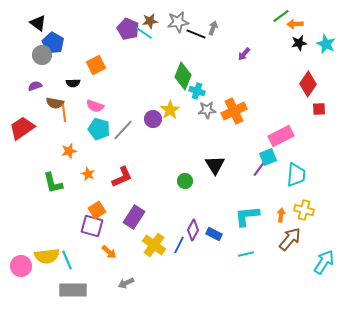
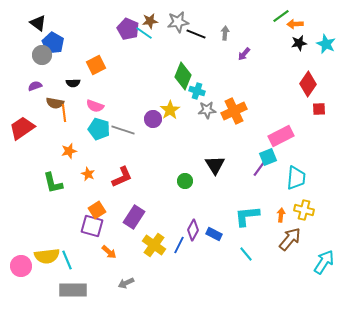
gray arrow at (213, 28): moved 12 px right, 5 px down; rotated 16 degrees counterclockwise
gray line at (123, 130): rotated 65 degrees clockwise
cyan trapezoid at (296, 175): moved 3 px down
cyan line at (246, 254): rotated 63 degrees clockwise
